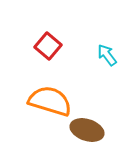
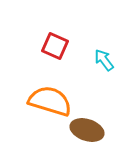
red square: moved 7 px right; rotated 16 degrees counterclockwise
cyan arrow: moved 3 px left, 5 px down
